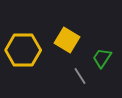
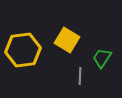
yellow hexagon: rotated 8 degrees counterclockwise
gray line: rotated 36 degrees clockwise
